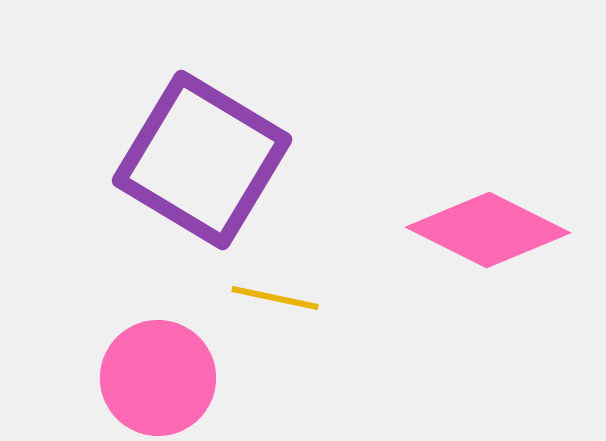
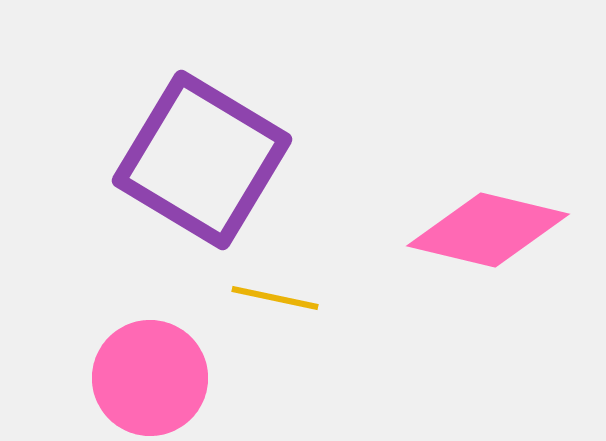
pink diamond: rotated 13 degrees counterclockwise
pink circle: moved 8 px left
